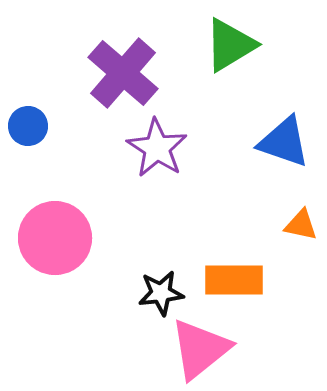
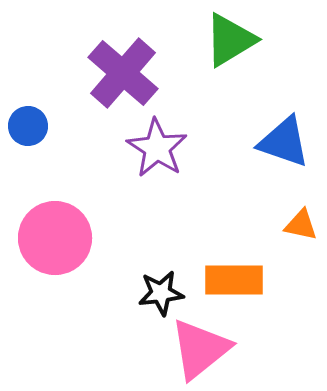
green triangle: moved 5 px up
